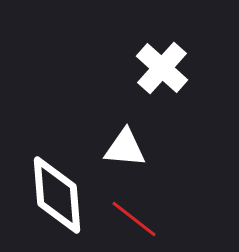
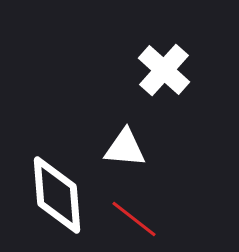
white cross: moved 2 px right, 2 px down
